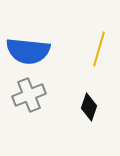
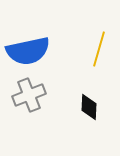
blue semicircle: rotated 18 degrees counterclockwise
black diamond: rotated 16 degrees counterclockwise
